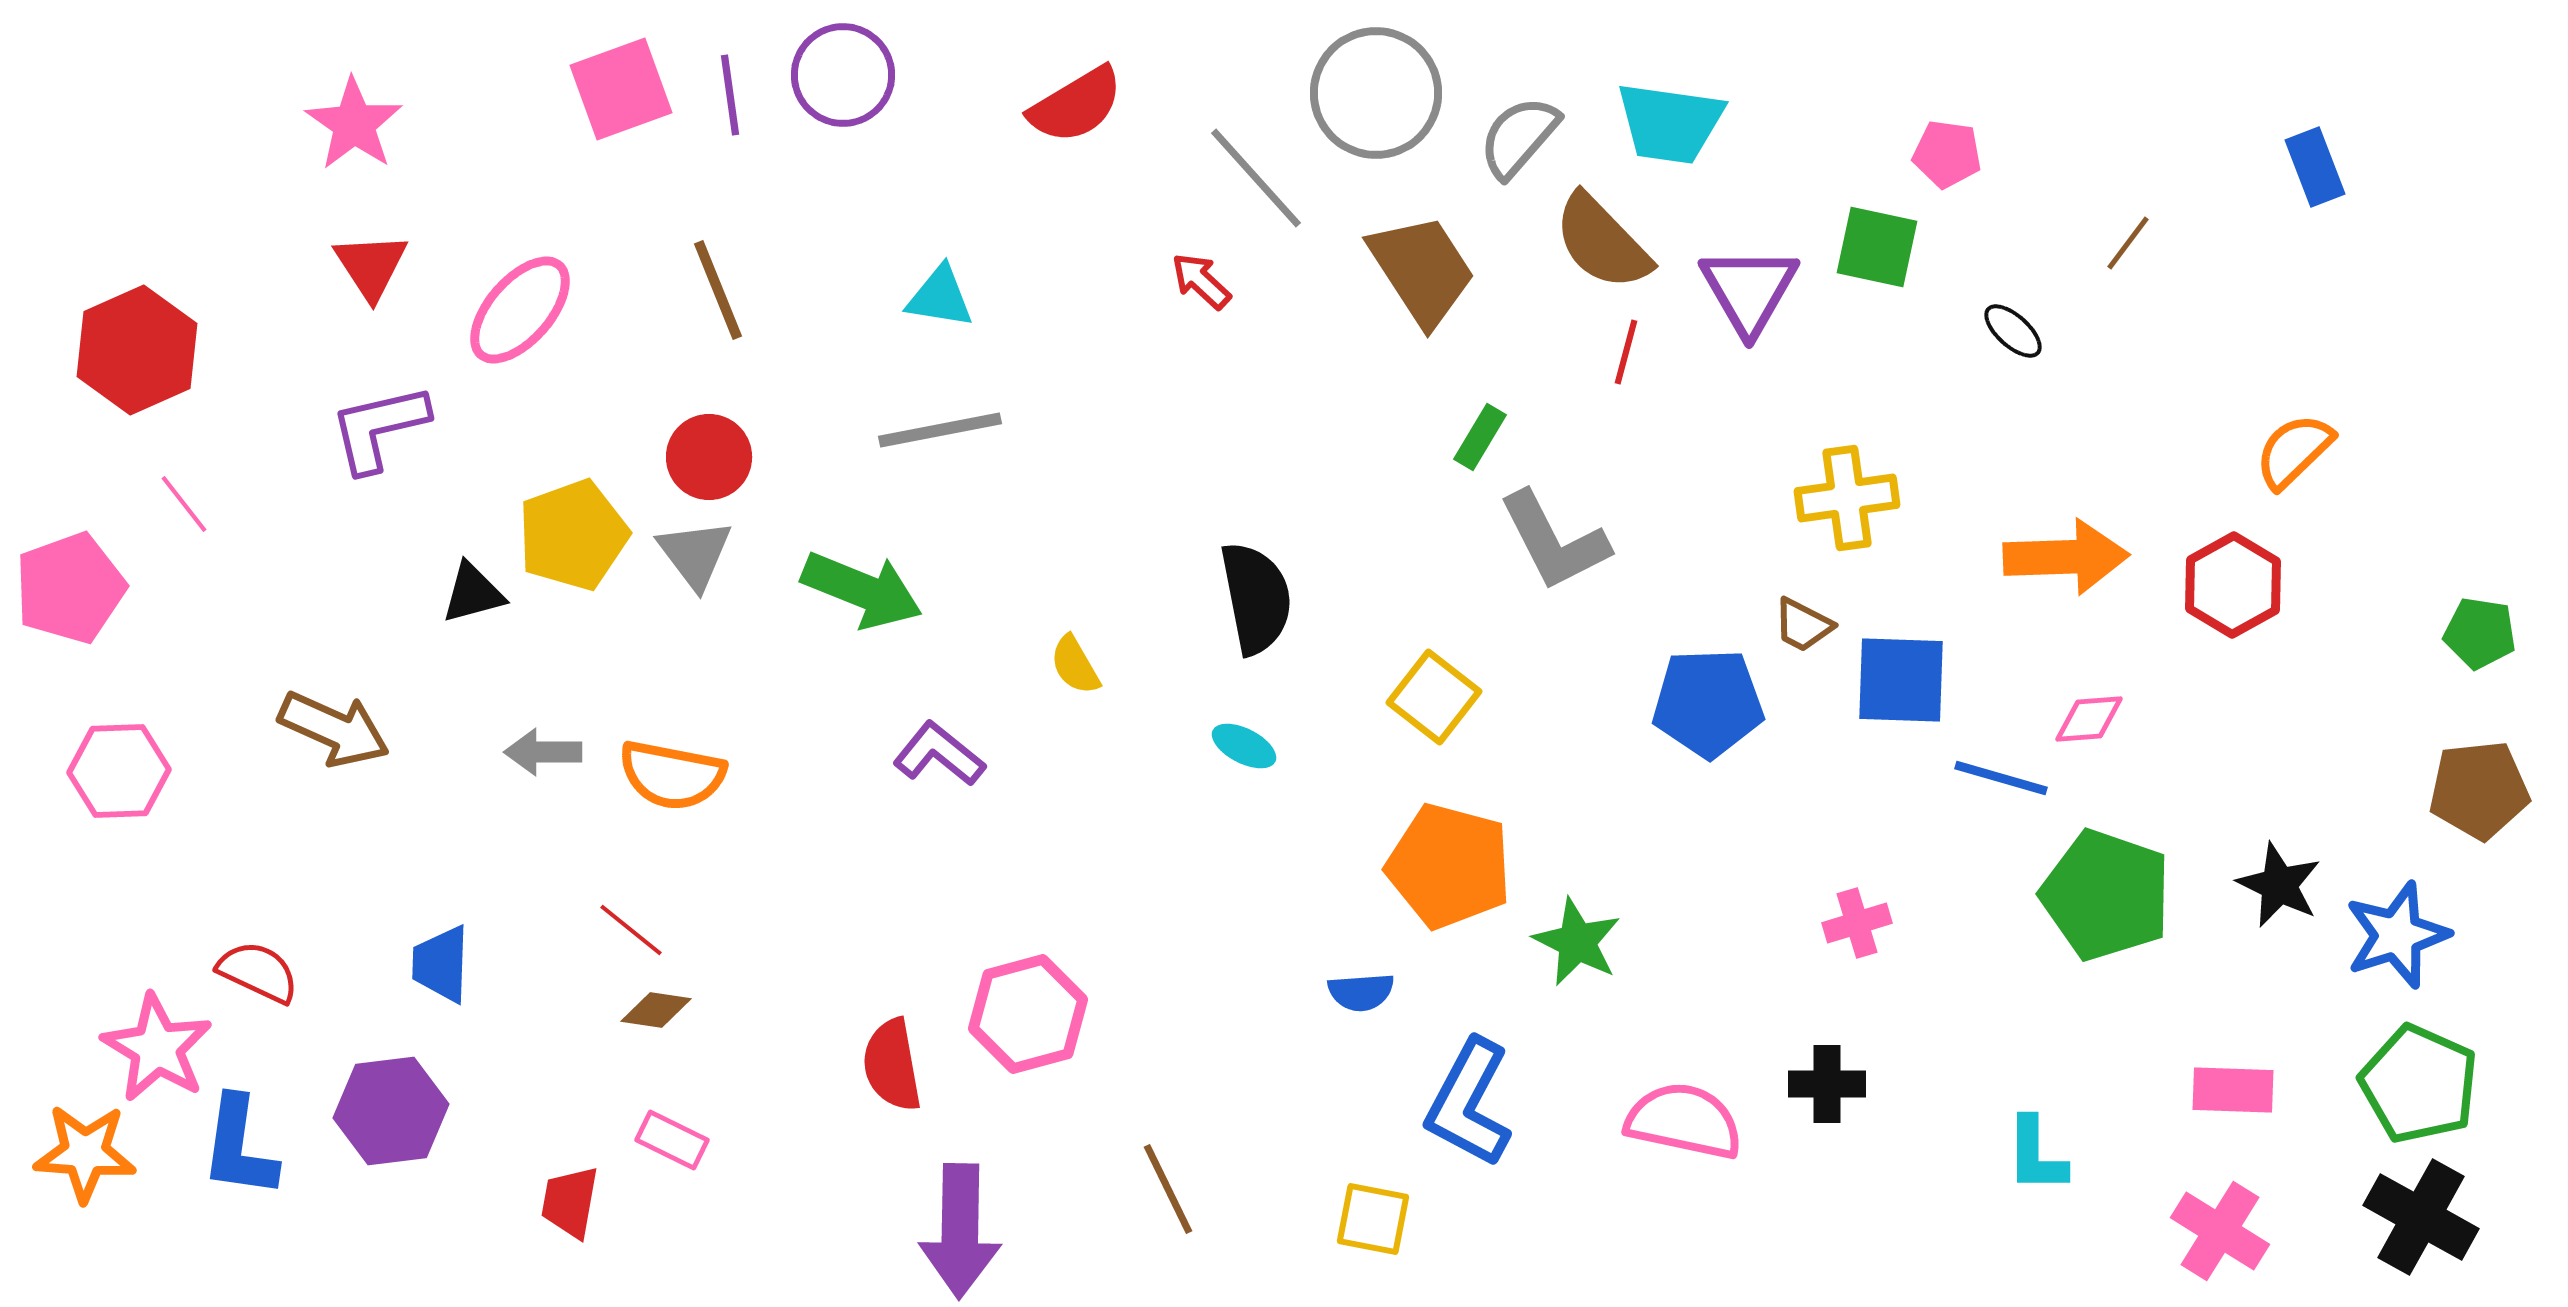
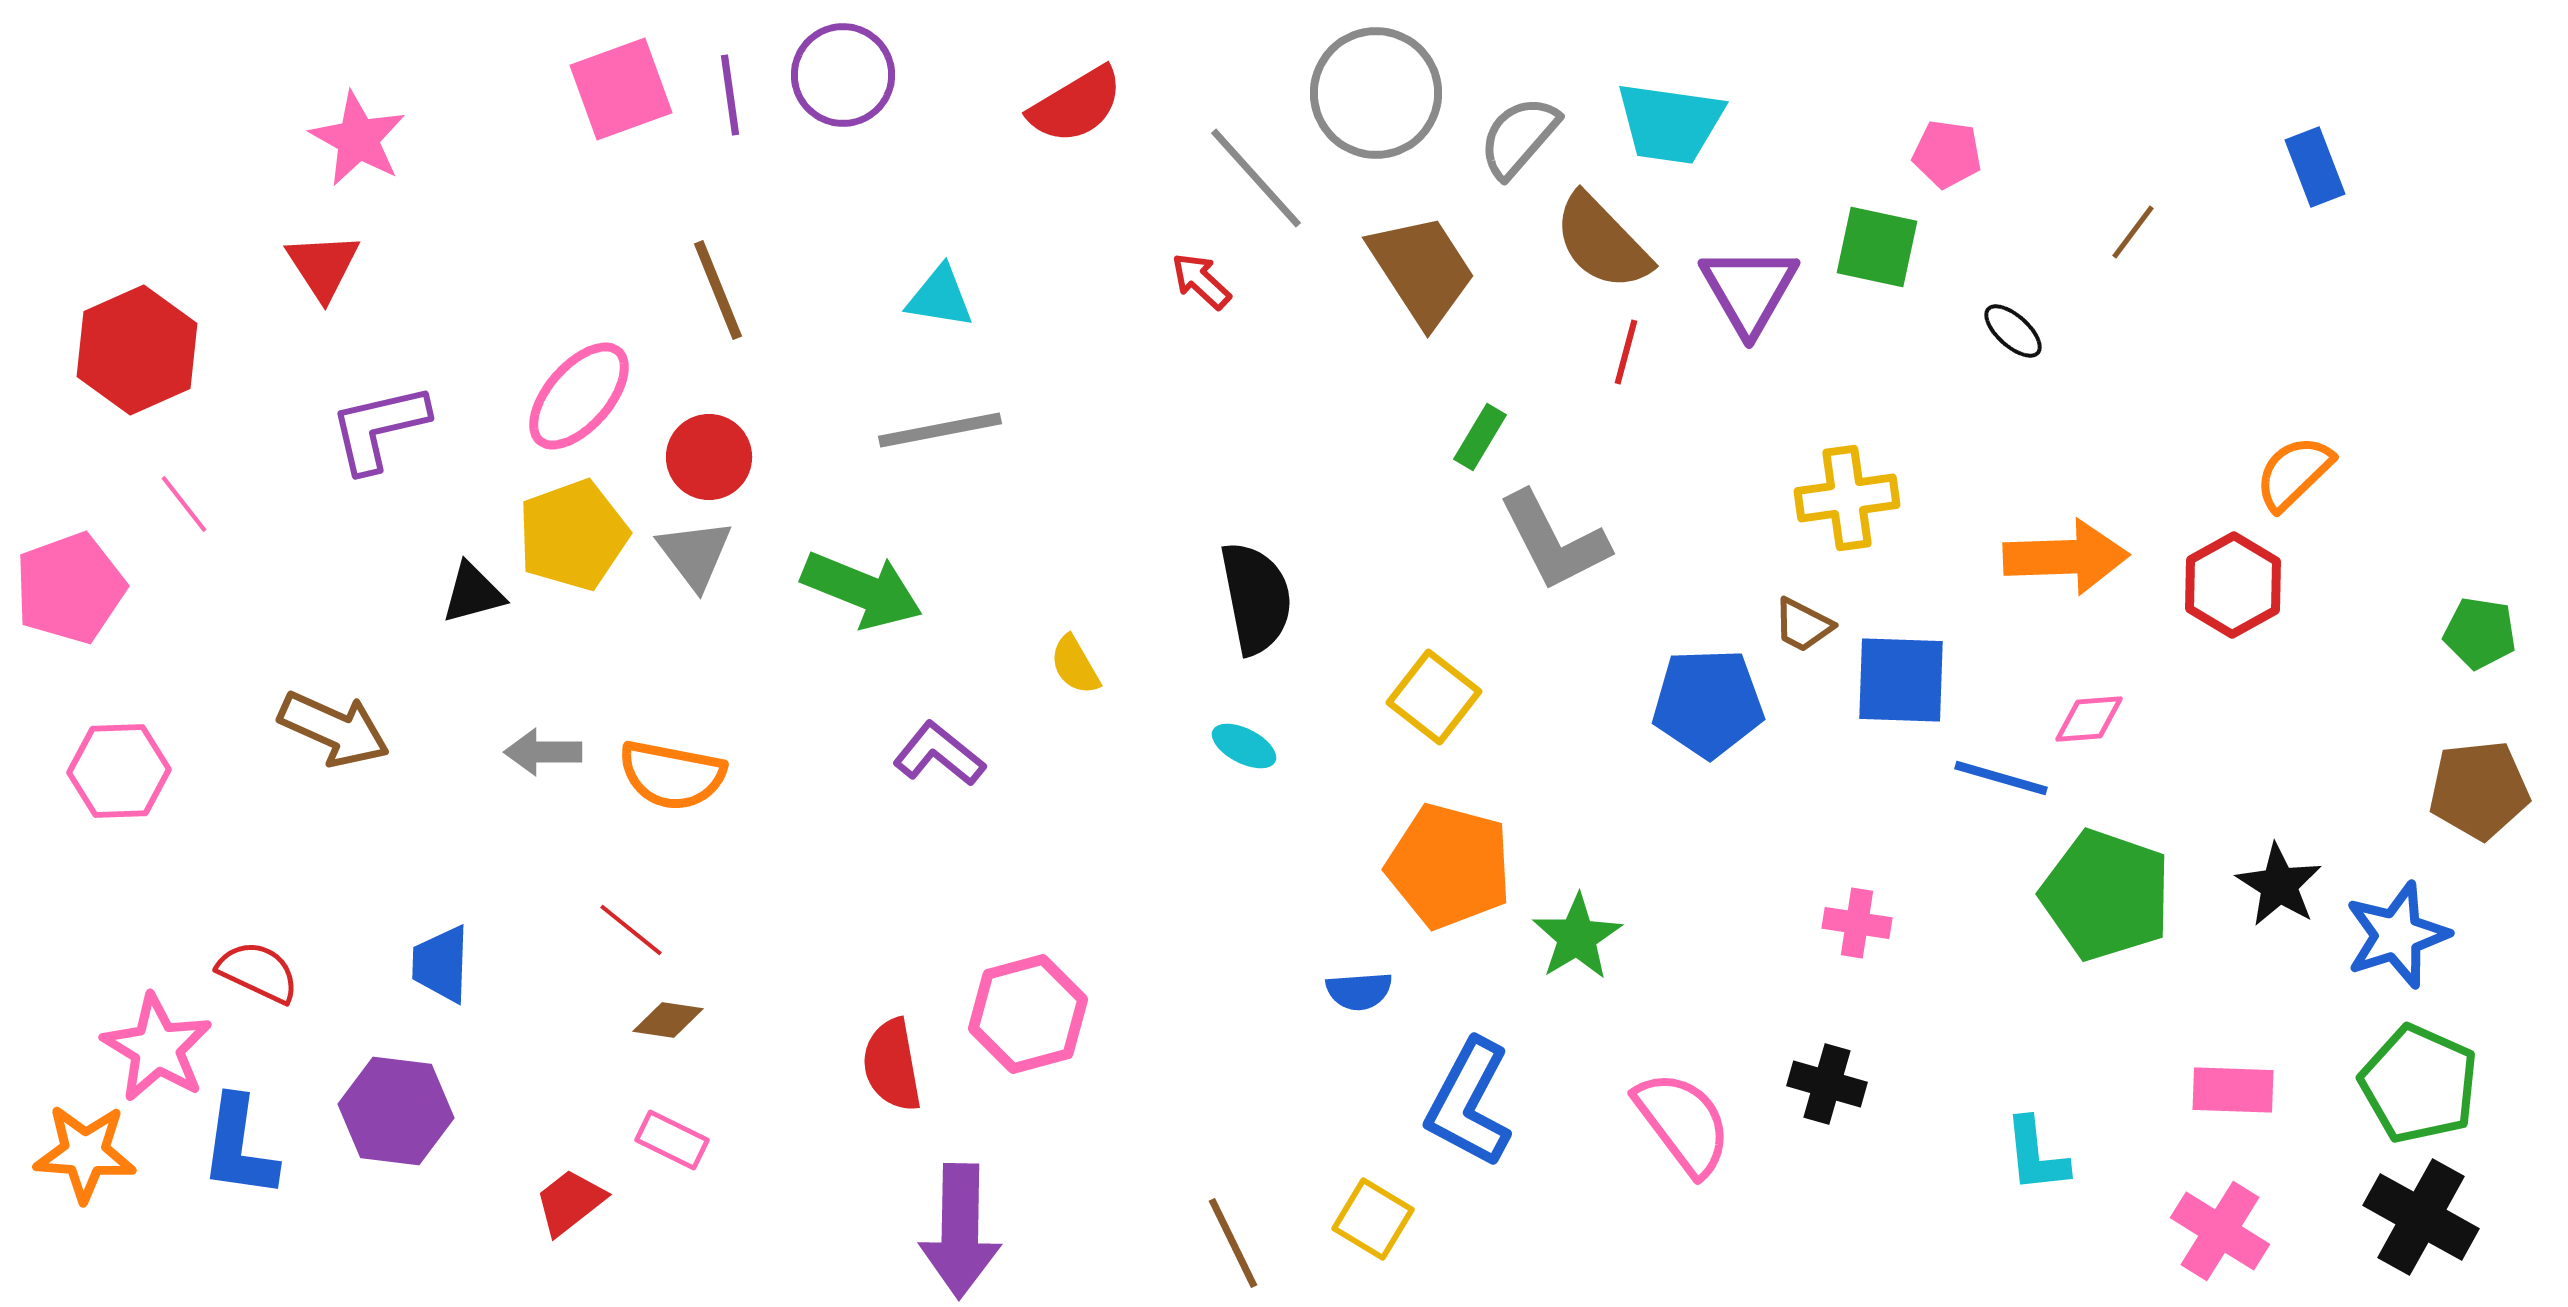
pink star at (354, 124): moved 4 px right, 15 px down; rotated 6 degrees counterclockwise
brown line at (2128, 243): moved 5 px right, 11 px up
red triangle at (371, 266): moved 48 px left
pink ellipse at (520, 310): moved 59 px right, 86 px down
orange semicircle at (2294, 451): moved 22 px down
black star at (2279, 885): rotated 6 degrees clockwise
pink cross at (1857, 923): rotated 26 degrees clockwise
green star at (1577, 942): moved 5 px up; rotated 14 degrees clockwise
blue semicircle at (1361, 992): moved 2 px left, 1 px up
brown diamond at (656, 1010): moved 12 px right, 10 px down
black cross at (1827, 1084): rotated 16 degrees clockwise
purple hexagon at (391, 1111): moved 5 px right; rotated 14 degrees clockwise
pink semicircle at (1684, 1121): moved 1 px left, 2 px down; rotated 41 degrees clockwise
cyan L-shape at (2036, 1155): rotated 6 degrees counterclockwise
brown line at (1168, 1189): moved 65 px right, 54 px down
red trapezoid at (570, 1202): rotated 42 degrees clockwise
yellow square at (1373, 1219): rotated 20 degrees clockwise
